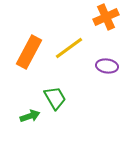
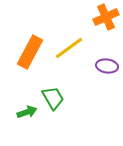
orange rectangle: moved 1 px right
green trapezoid: moved 2 px left
green arrow: moved 3 px left, 4 px up
